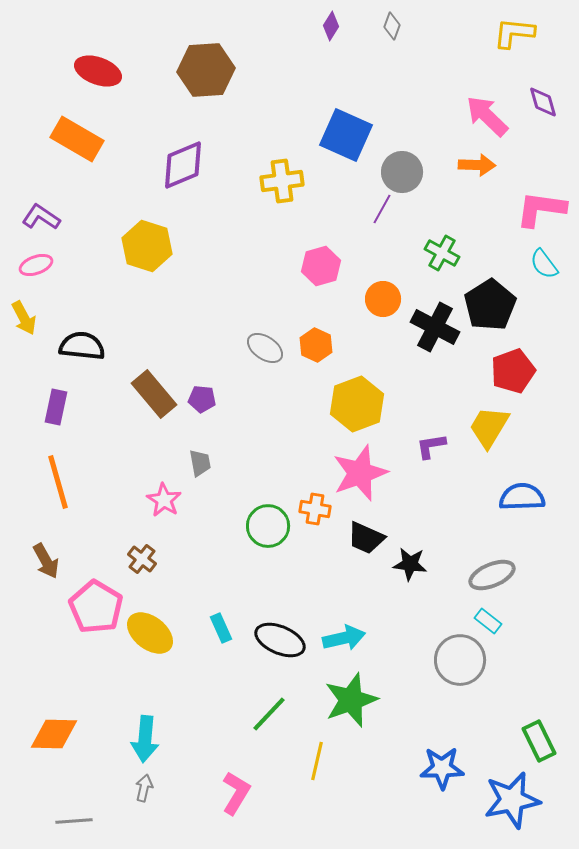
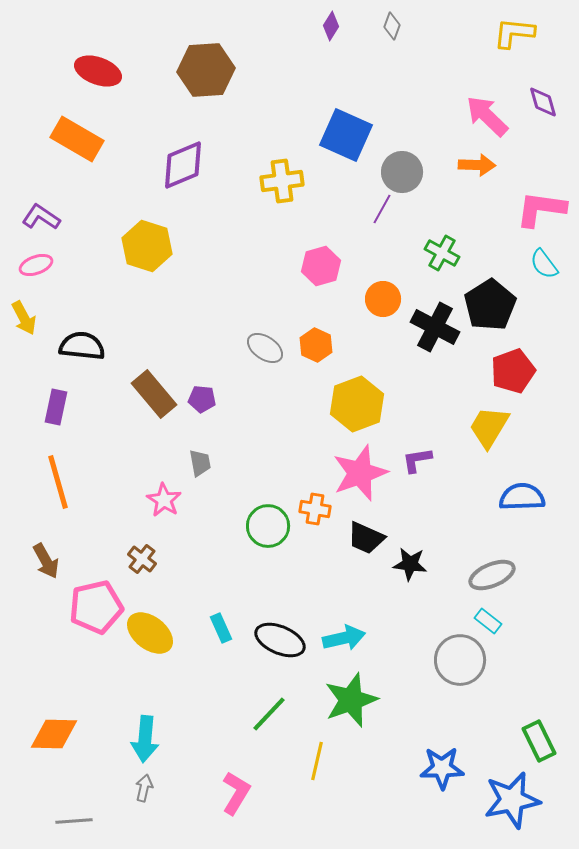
purple L-shape at (431, 446): moved 14 px left, 14 px down
pink pentagon at (96, 607): rotated 28 degrees clockwise
